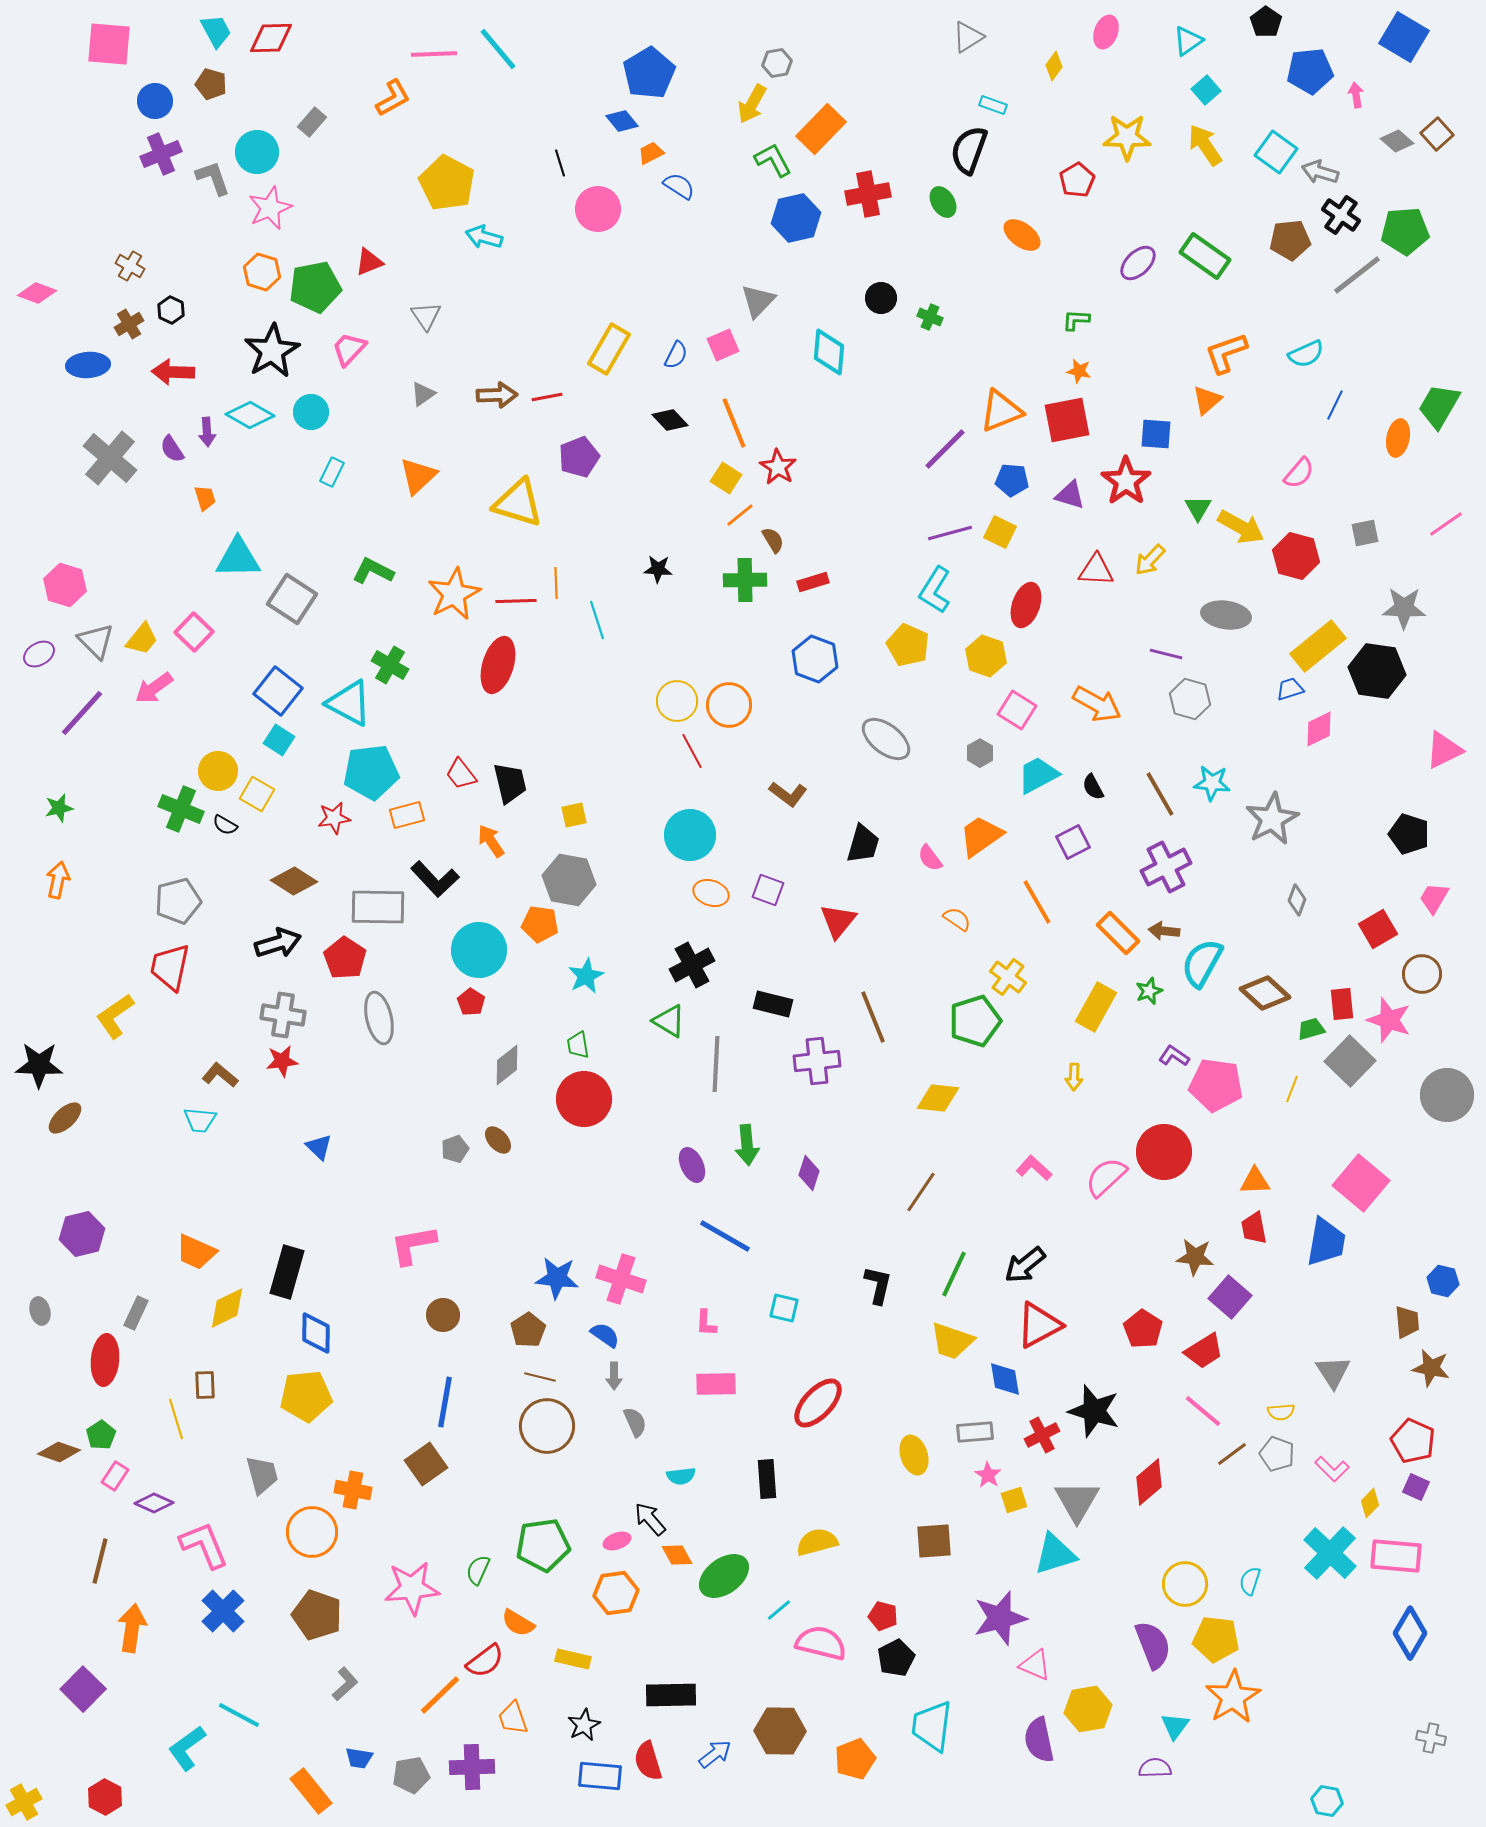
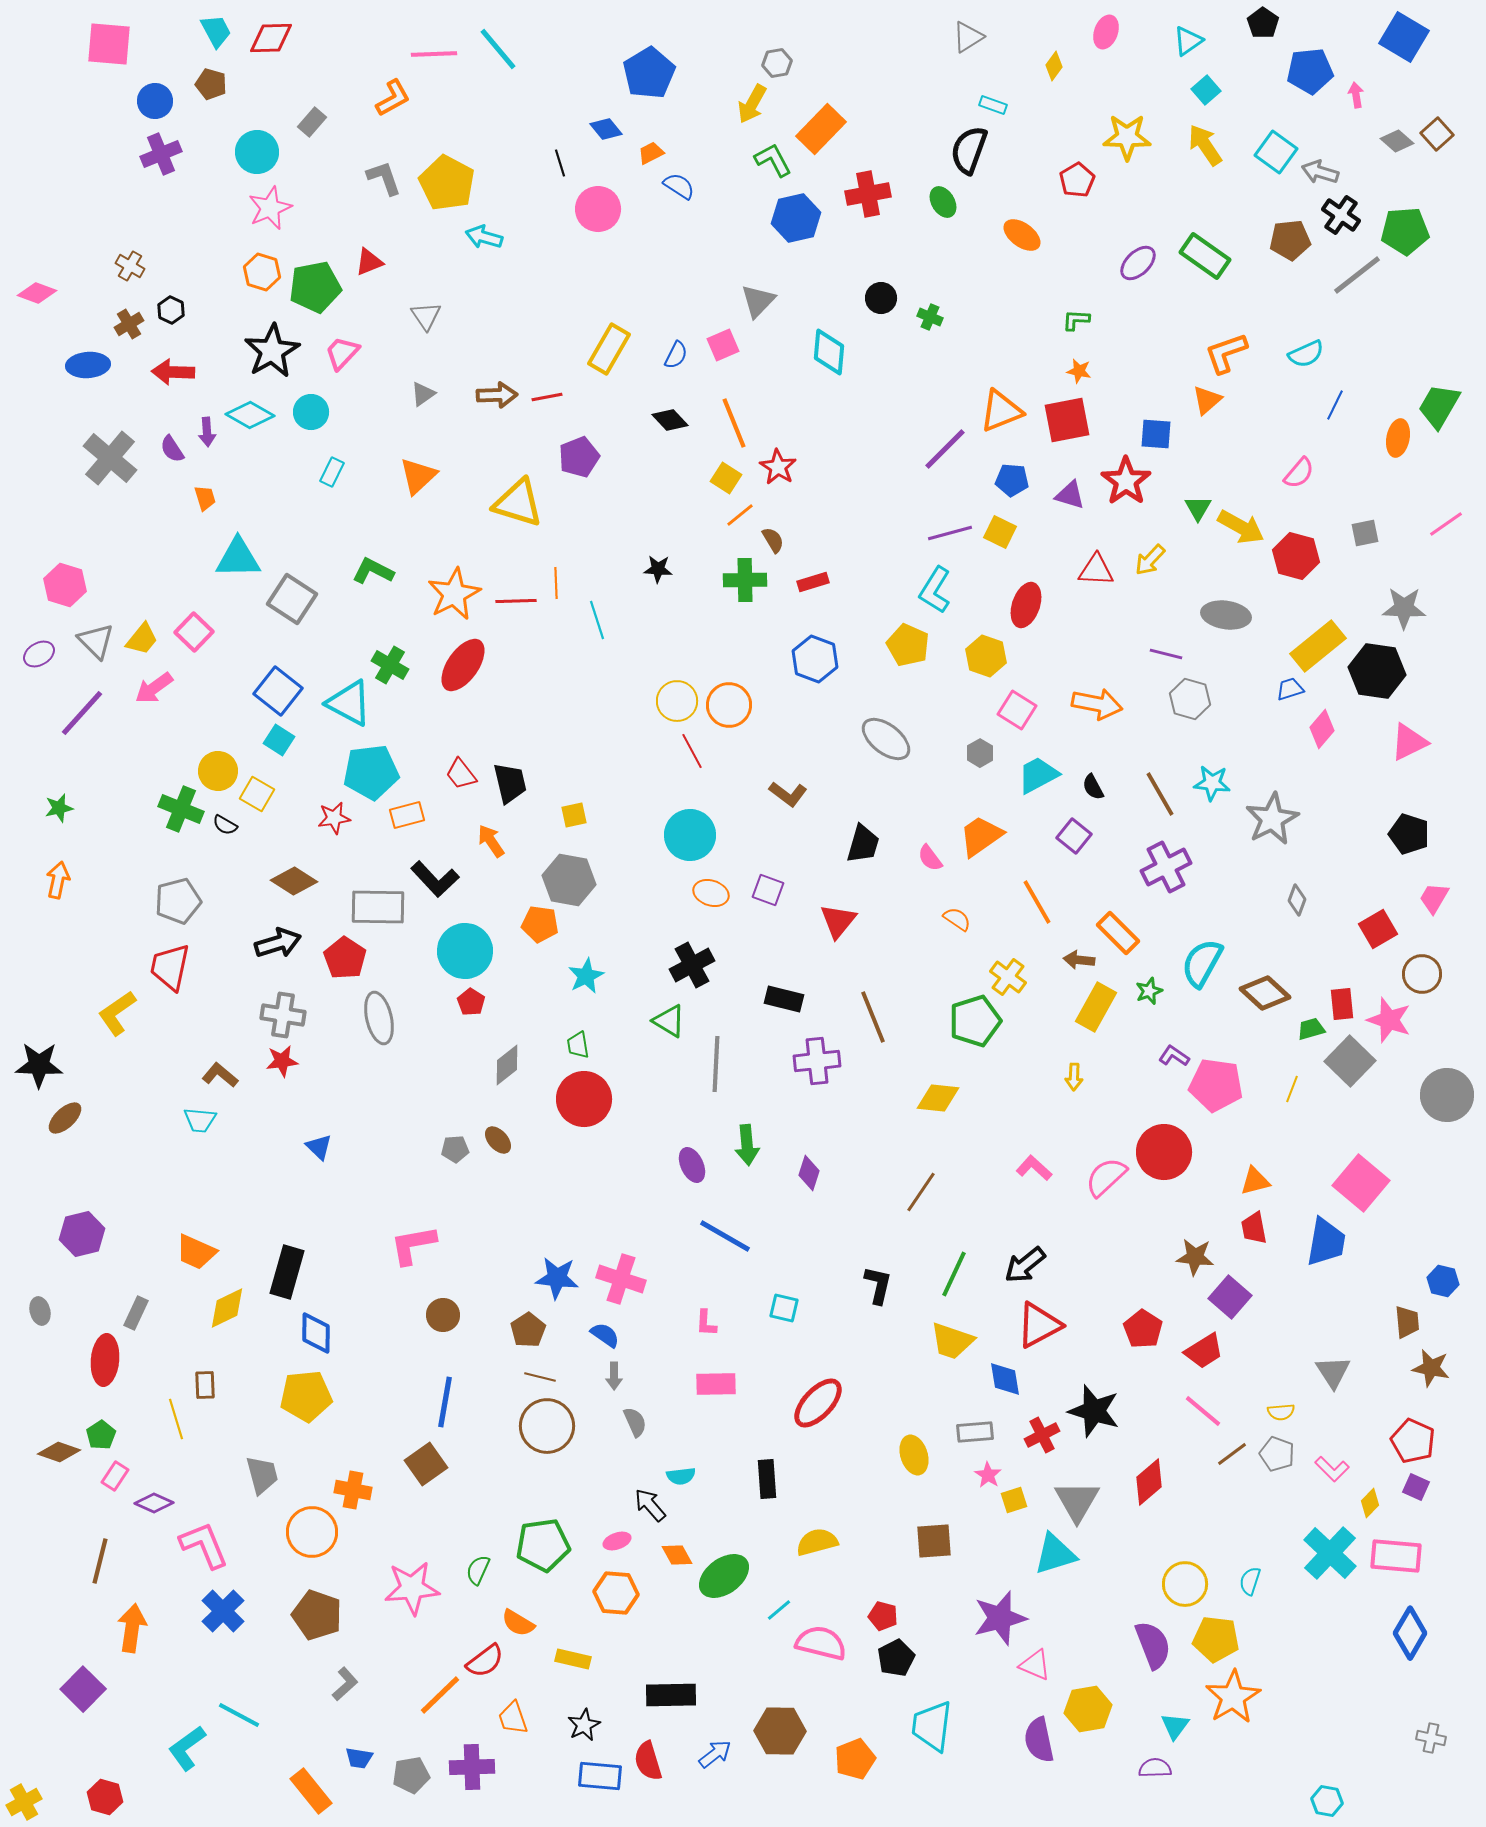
black pentagon at (1266, 22): moved 3 px left, 1 px down
blue diamond at (622, 121): moved 16 px left, 8 px down
gray L-shape at (213, 178): moved 171 px right
pink trapezoid at (349, 349): moved 7 px left, 4 px down
red ellipse at (498, 665): moved 35 px left; rotated 18 degrees clockwise
orange arrow at (1097, 704): rotated 18 degrees counterclockwise
pink diamond at (1319, 729): moved 3 px right; rotated 24 degrees counterclockwise
pink triangle at (1444, 750): moved 35 px left, 8 px up
purple square at (1073, 842): moved 1 px right, 6 px up; rotated 24 degrees counterclockwise
brown arrow at (1164, 931): moved 85 px left, 29 px down
cyan circle at (479, 950): moved 14 px left, 1 px down
black rectangle at (773, 1004): moved 11 px right, 5 px up
yellow L-shape at (115, 1016): moved 2 px right, 3 px up
gray pentagon at (455, 1149): rotated 16 degrees clockwise
orange triangle at (1255, 1181): rotated 12 degrees counterclockwise
black arrow at (650, 1519): moved 14 px up
orange hexagon at (616, 1593): rotated 12 degrees clockwise
red hexagon at (105, 1797): rotated 12 degrees counterclockwise
